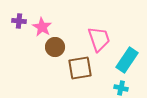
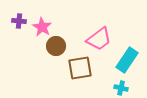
pink trapezoid: rotated 72 degrees clockwise
brown circle: moved 1 px right, 1 px up
